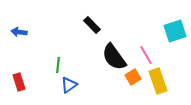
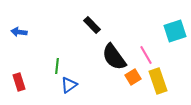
green line: moved 1 px left, 1 px down
